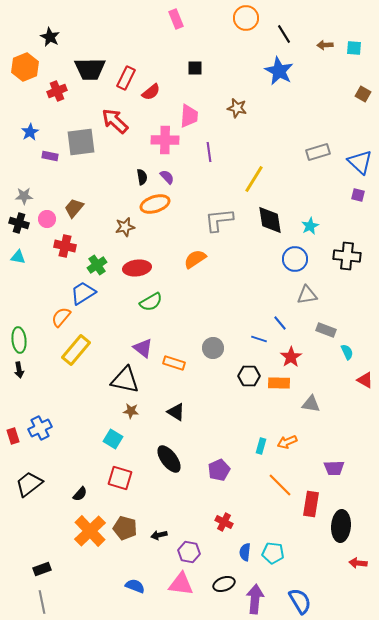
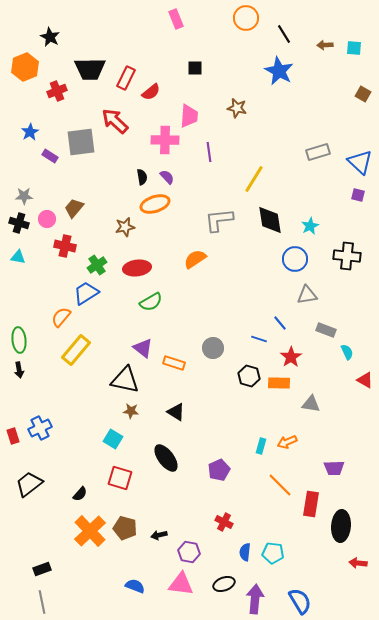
purple rectangle at (50, 156): rotated 21 degrees clockwise
blue trapezoid at (83, 293): moved 3 px right
black hexagon at (249, 376): rotated 15 degrees clockwise
black ellipse at (169, 459): moved 3 px left, 1 px up
